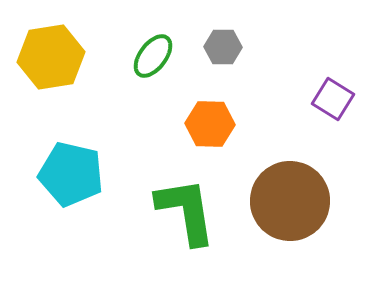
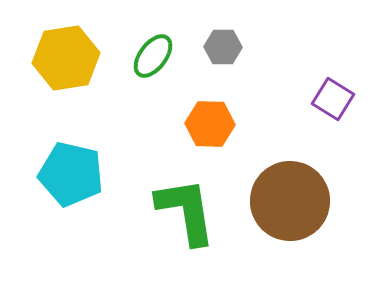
yellow hexagon: moved 15 px right, 1 px down
